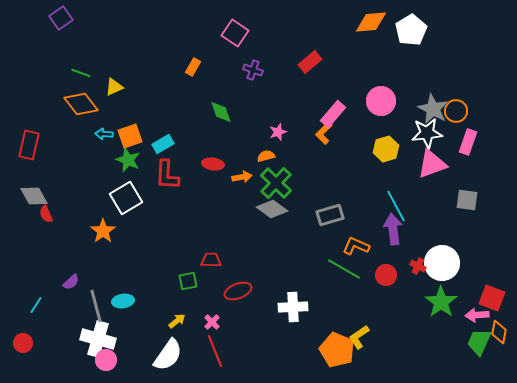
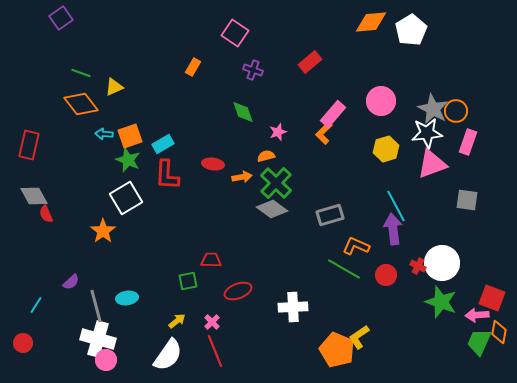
green diamond at (221, 112): moved 22 px right
cyan ellipse at (123, 301): moved 4 px right, 3 px up
green star at (441, 302): rotated 16 degrees counterclockwise
